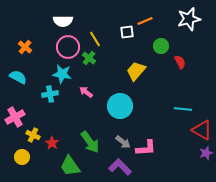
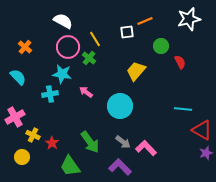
white semicircle: rotated 150 degrees counterclockwise
cyan semicircle: rotated 18 degrees clockwise
pink L-shape: rotated 130 degrees counterclockwise
